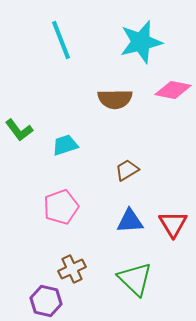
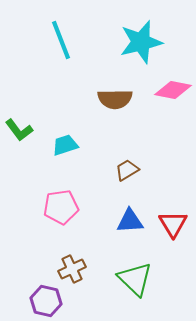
pink pentagon: rotated 12 degrees clockwise
